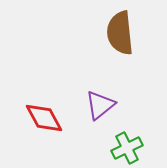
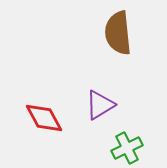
brown semicircle: moved 2 px left
purple triangle: rotated 8 degrees clockwise
